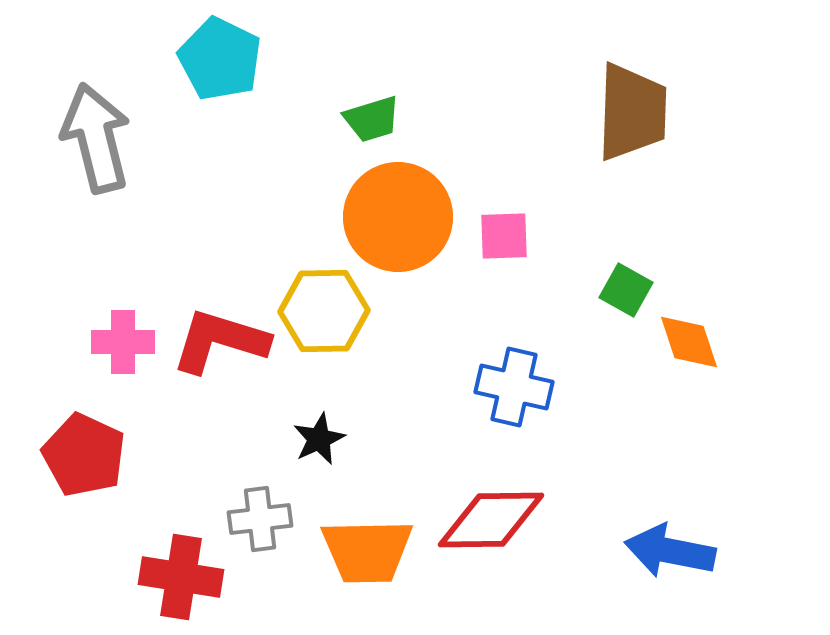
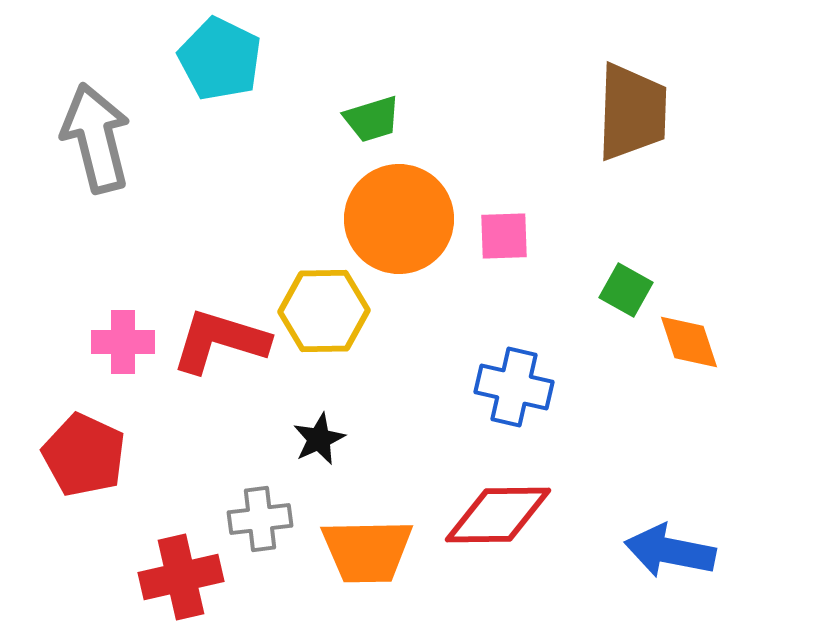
orange circle: moved 1 px right, 2 px down
red diamond: moved 7 px right, 5 px up
red cross: rotated 22 degrees counterclockwise
